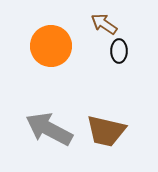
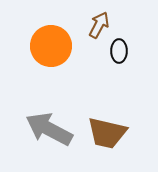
brown arrow: moved 5 px left, 1 px down; rotated 84 degrees clockwise
brown trapezoid: moved 1 px right, 2 px down
